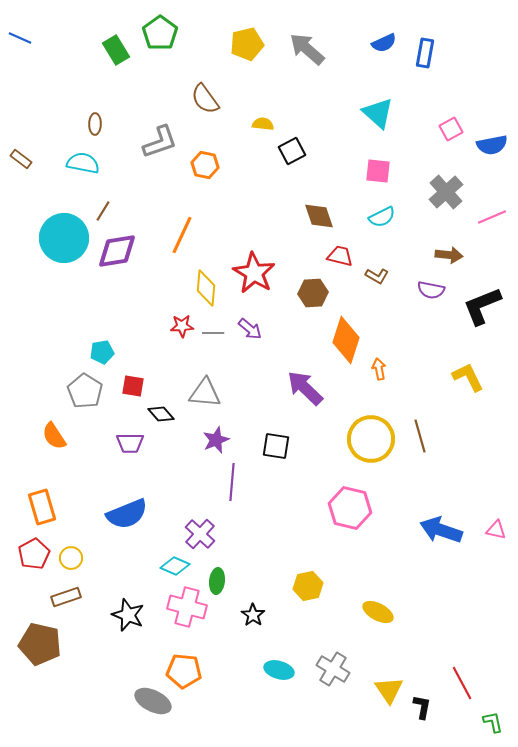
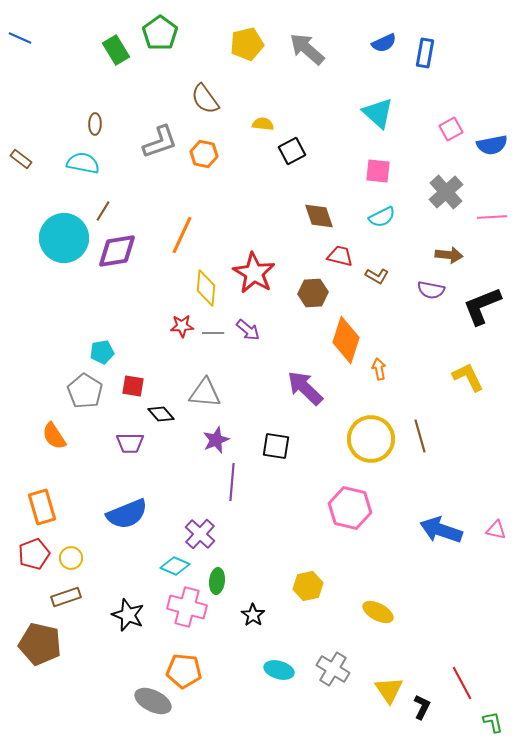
orange hexagon at (205, 165): moved 1 px left, 11 px up
pink line at (492, 217): rotated 20 degrees clockwise
purple arrow at (250, 329): moved 2 px left, 1 px down
red pentagon at (34, 554): rotated 8 degrees clockwise
black L-shape at (422, 707): rotated 15 degrees clockwise
